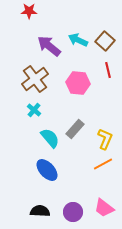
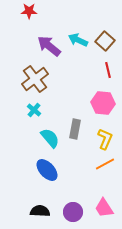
pink hexagon: moved 25 px right, 20 px down
gray rectangle: rotated 30 degrees counterclockwise
orange line: moved 2 px right
pink trapezoid: rotated 20 degrees clockwise
